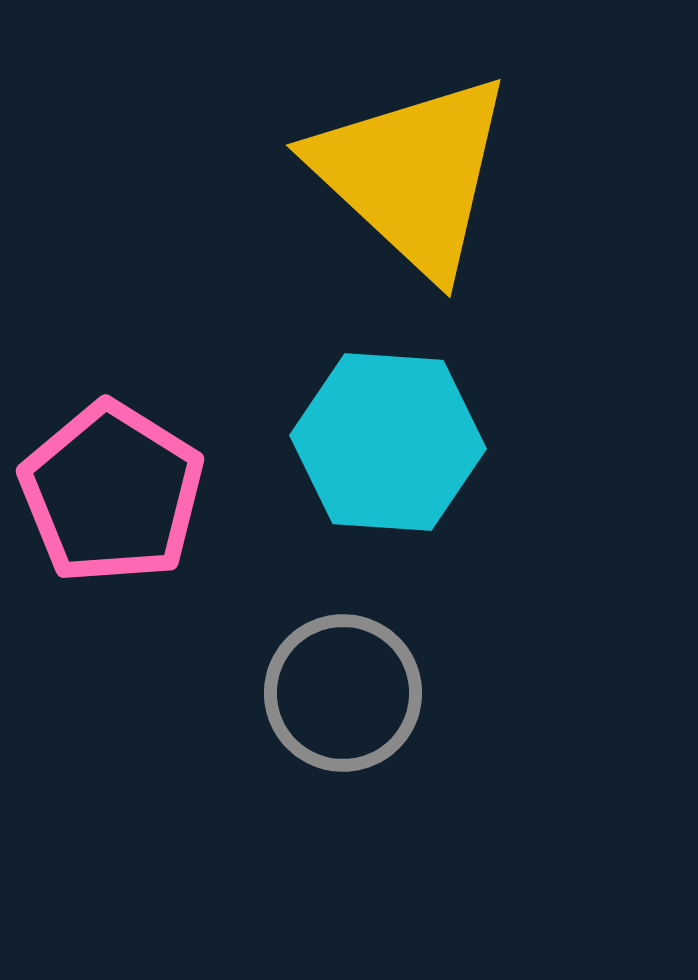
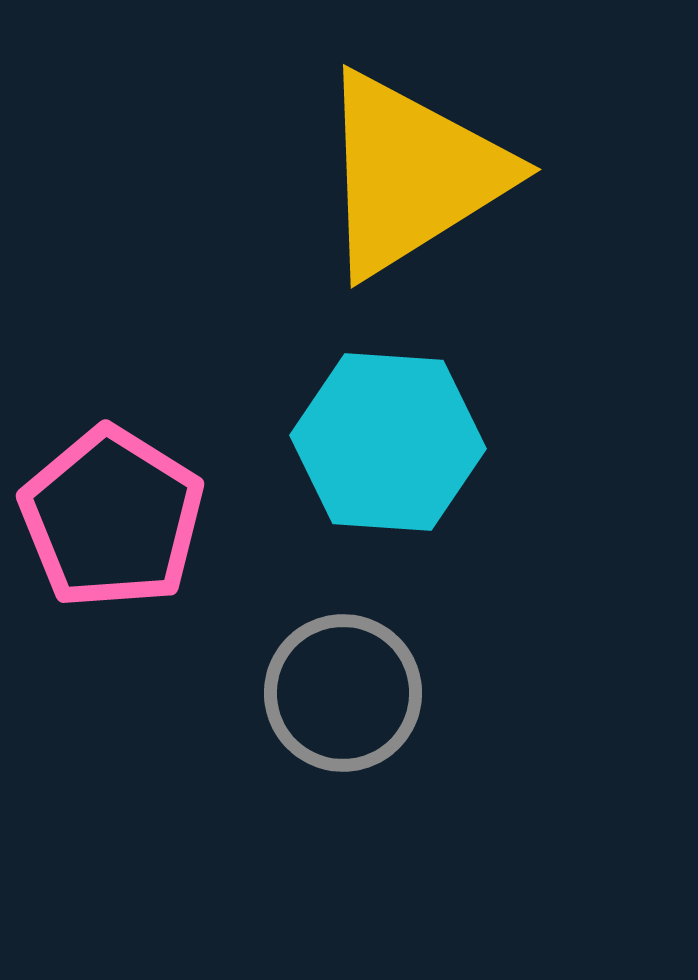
yellow triangle: rotated 45 degrees clockwise
pink pentagon: moved 25 px down
